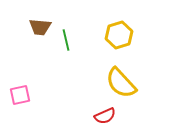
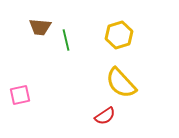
red semicircle: rotated 10 degrees counterclockwise
